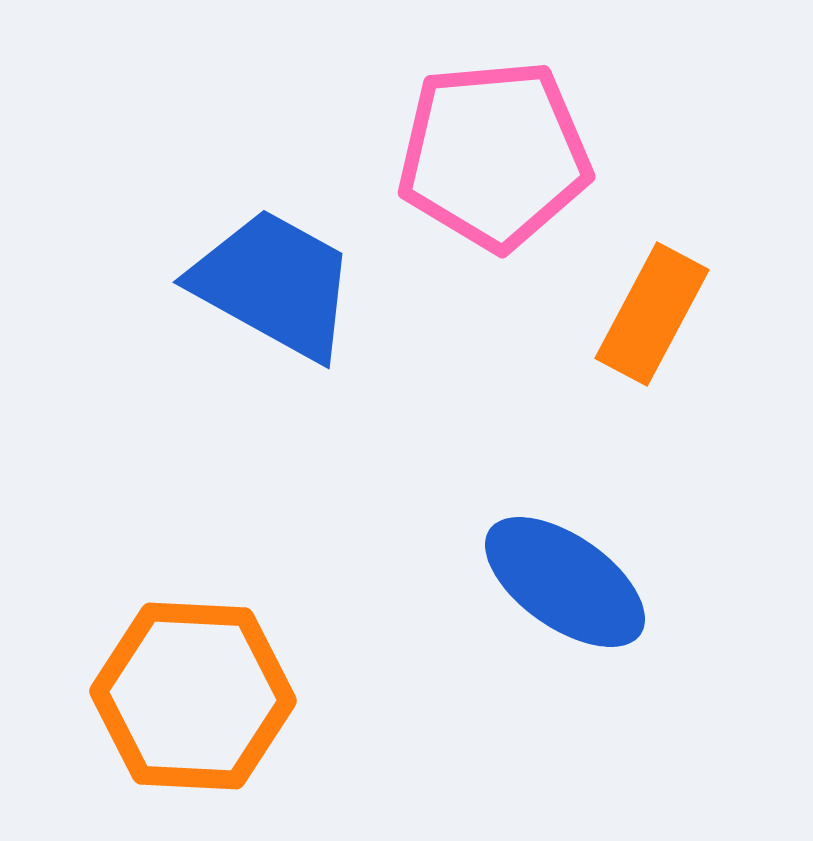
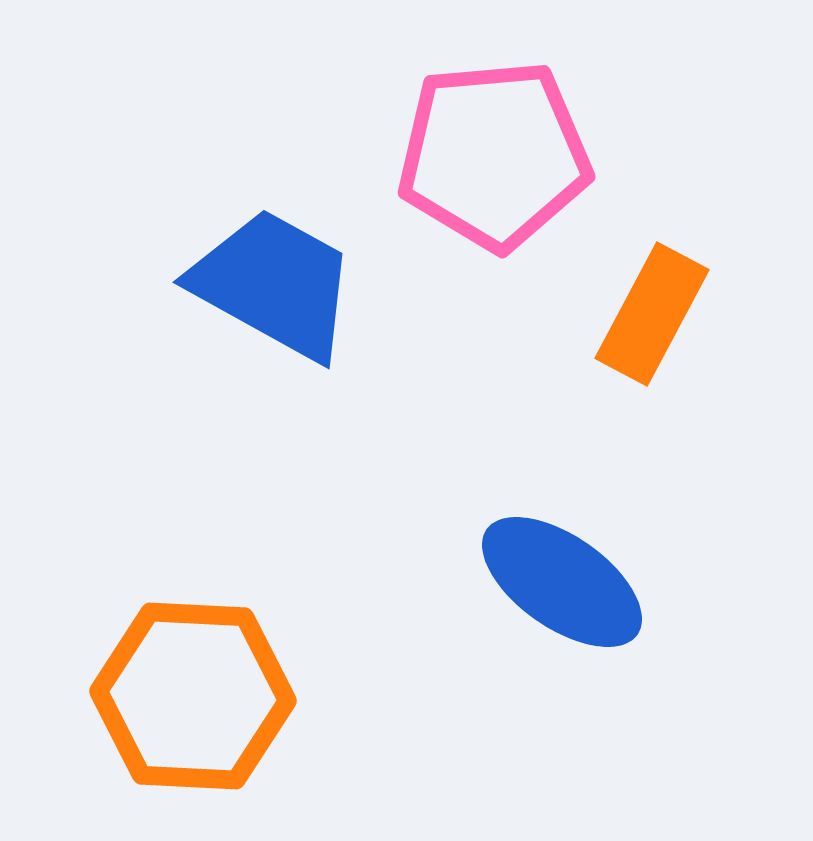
blue ellipse: moved 3 px left
